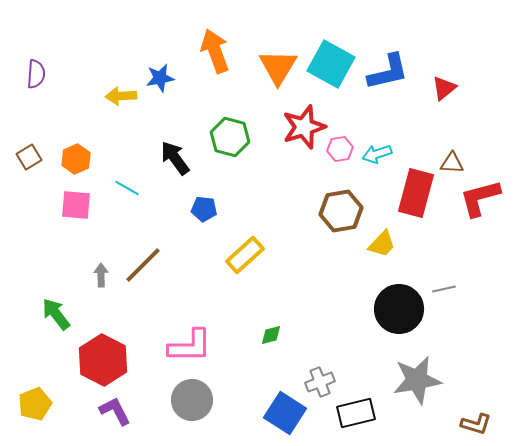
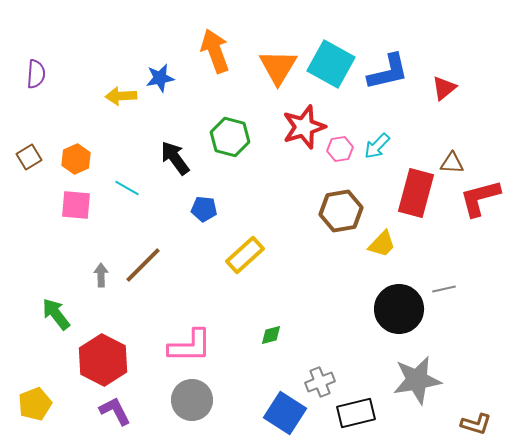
cyan arrow: moved 8 px up; rotated 28 degrees counterclockwise
